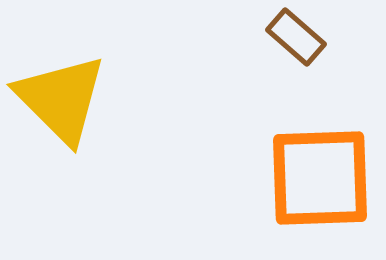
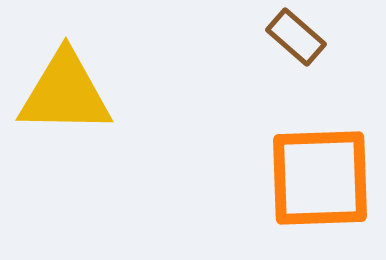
yellow triangle: moved 4 px right, 6 px up; rotated 44 degrees counterclockwise
